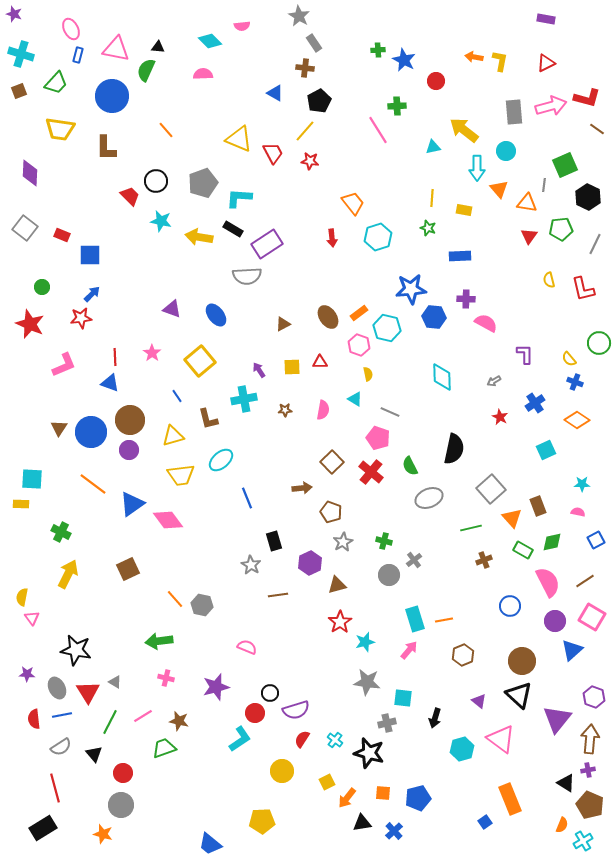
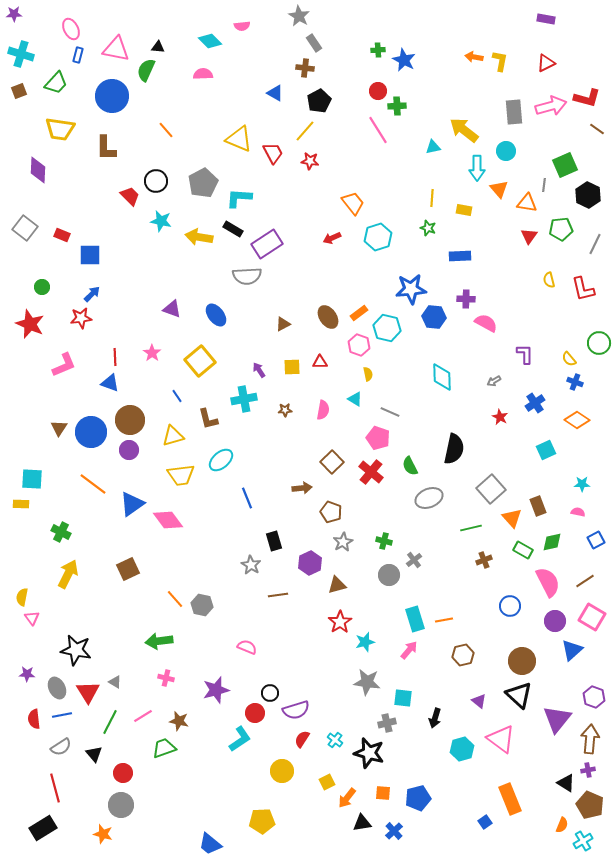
purple star at (14, 14): rotated 21 degrees counterclockwise
red circle at (436, 81): moved 58 px left, 10 px down
purple diamond at (30, 173): moved 8 px right, 3 px up
gray pentagon at (203, 183): rotated 8 degrees counterclockwise
black hexagon at (588, 197): moved 2 px up
red arrow at (332, 238): rotated 72 degrees clockwise
brown hexagon at (463, 655): rotated 10 degrees clockwise
purple star at (216, 687): moved 3 px down
